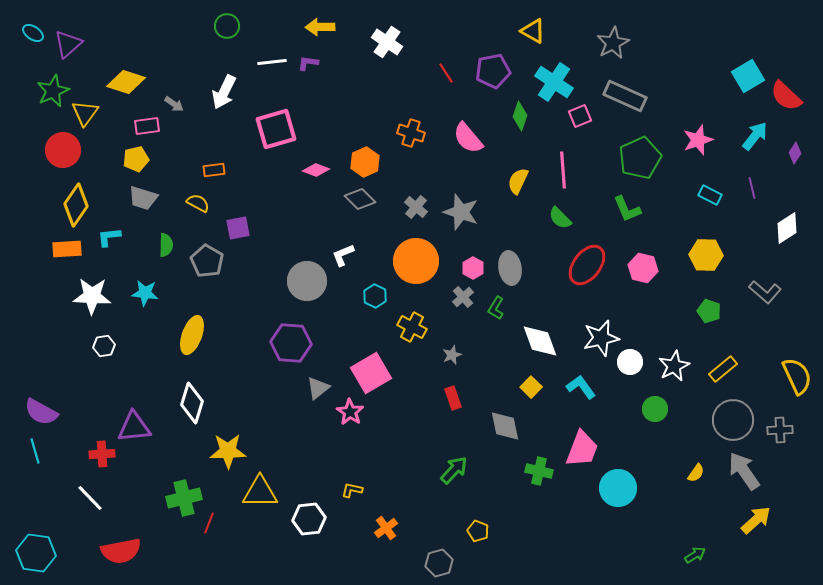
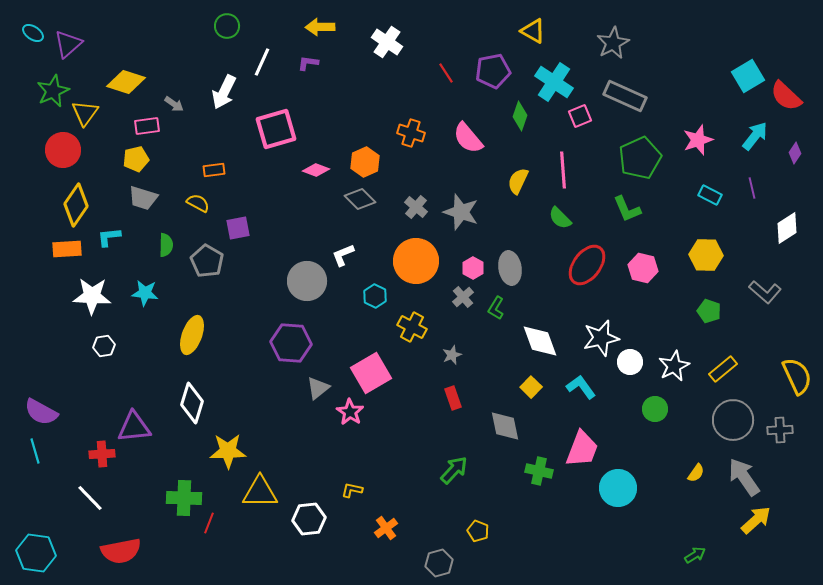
white line at (272, 62): moved 10 px left; rotated 60 degrees counterclockwise
gray arrow at (744, 471): moved 6 px down
green cross at (184, 498): rotated 16 degrees clockwise
